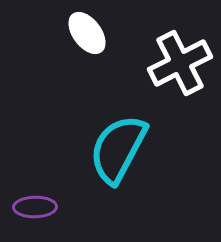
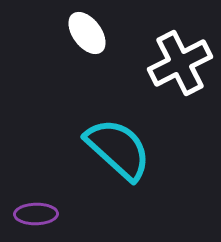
cyan semicircle: rotated 104 degrees clockwise
purple ellipse: moved 1 px right, 7 px down
